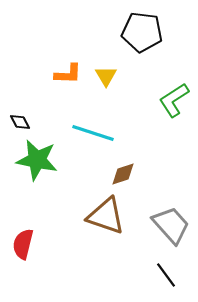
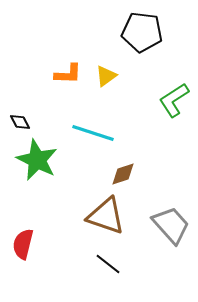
yellow triangle: rotated 25 degrees clockwise
green star: rotated 15 degrees clockwise
black line: moved 58 px left, 11 px up; rotated 16 degrees counterclockwise
